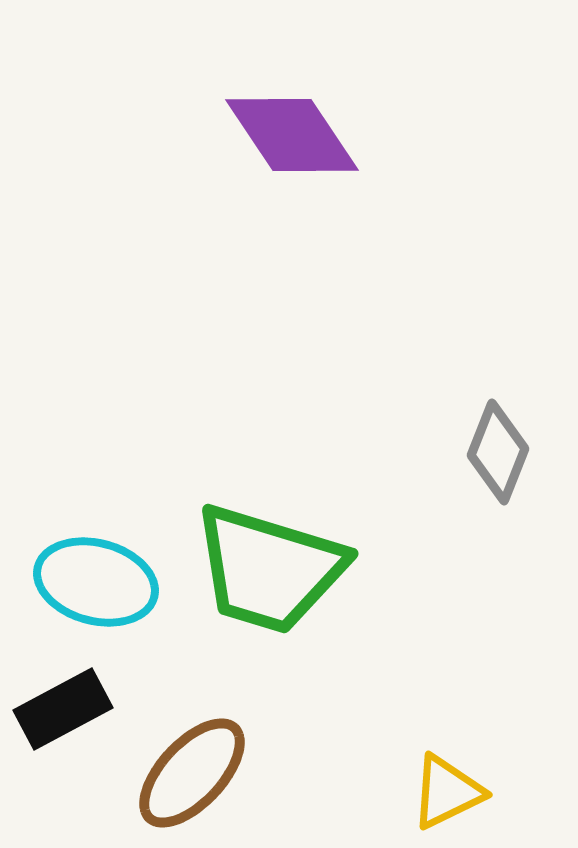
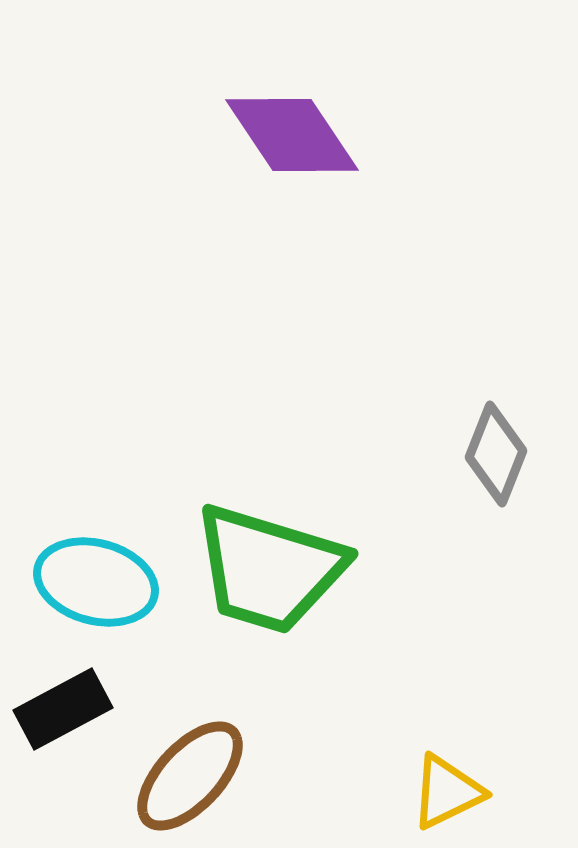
gray diamond: moved 2 px left, 2 px down
brown ellipse: moved 2 px left, 3 px down
